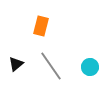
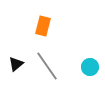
orange rectangle: moved 2 px right
gray line: moved 4 px left
